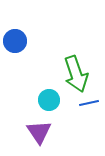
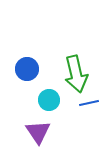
blue circle: moved 12 px right, 28 px down
green arrow: rotated 6 degrees clockwise
purple triangle: moved 1 px left
